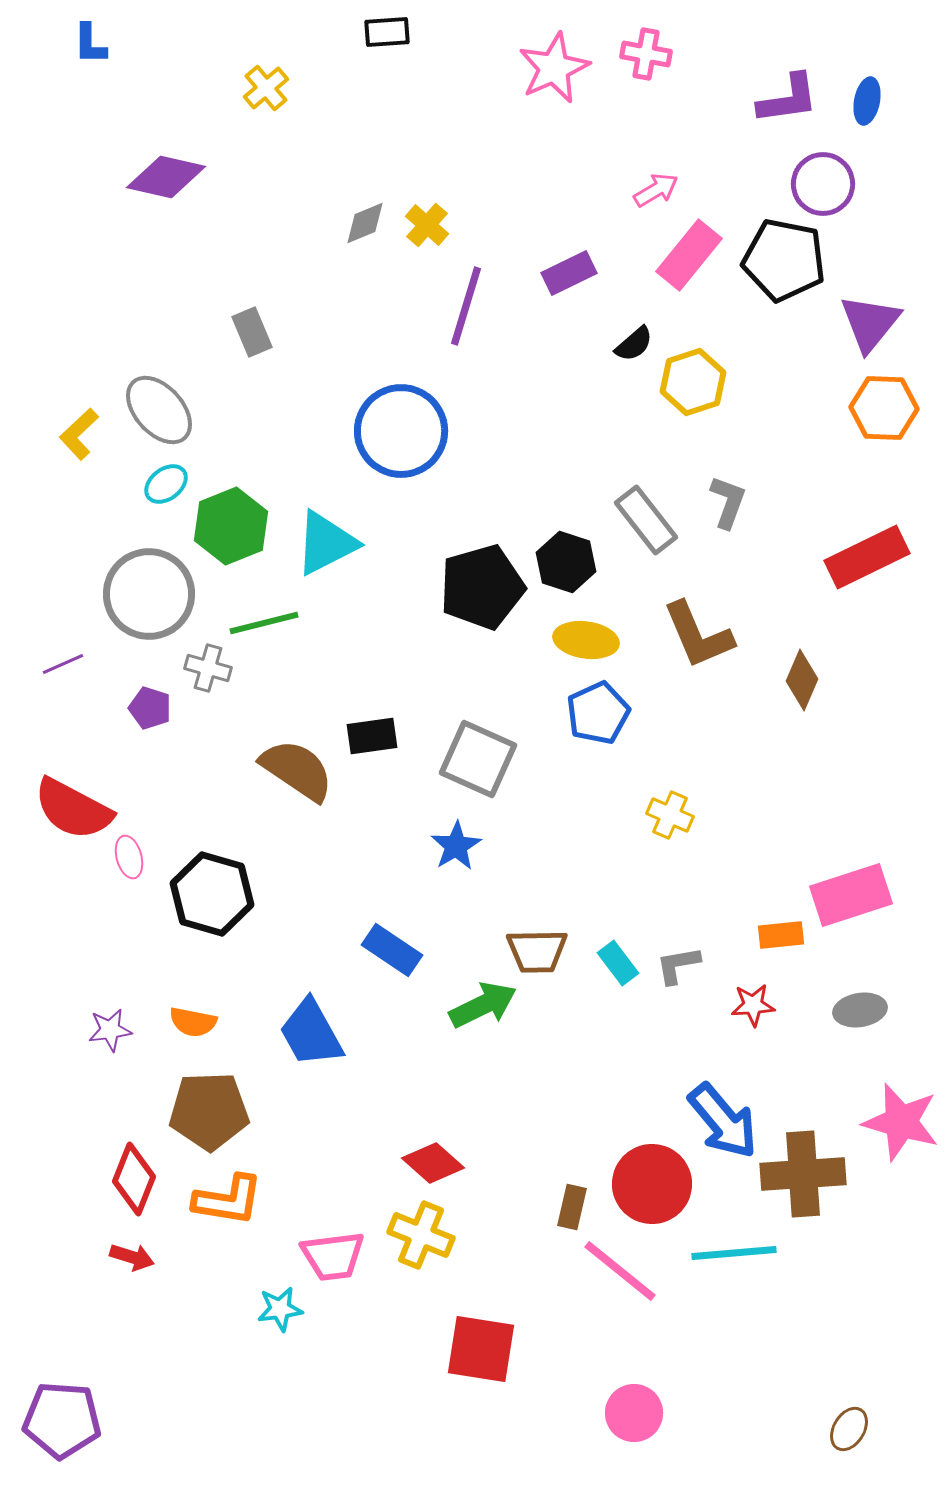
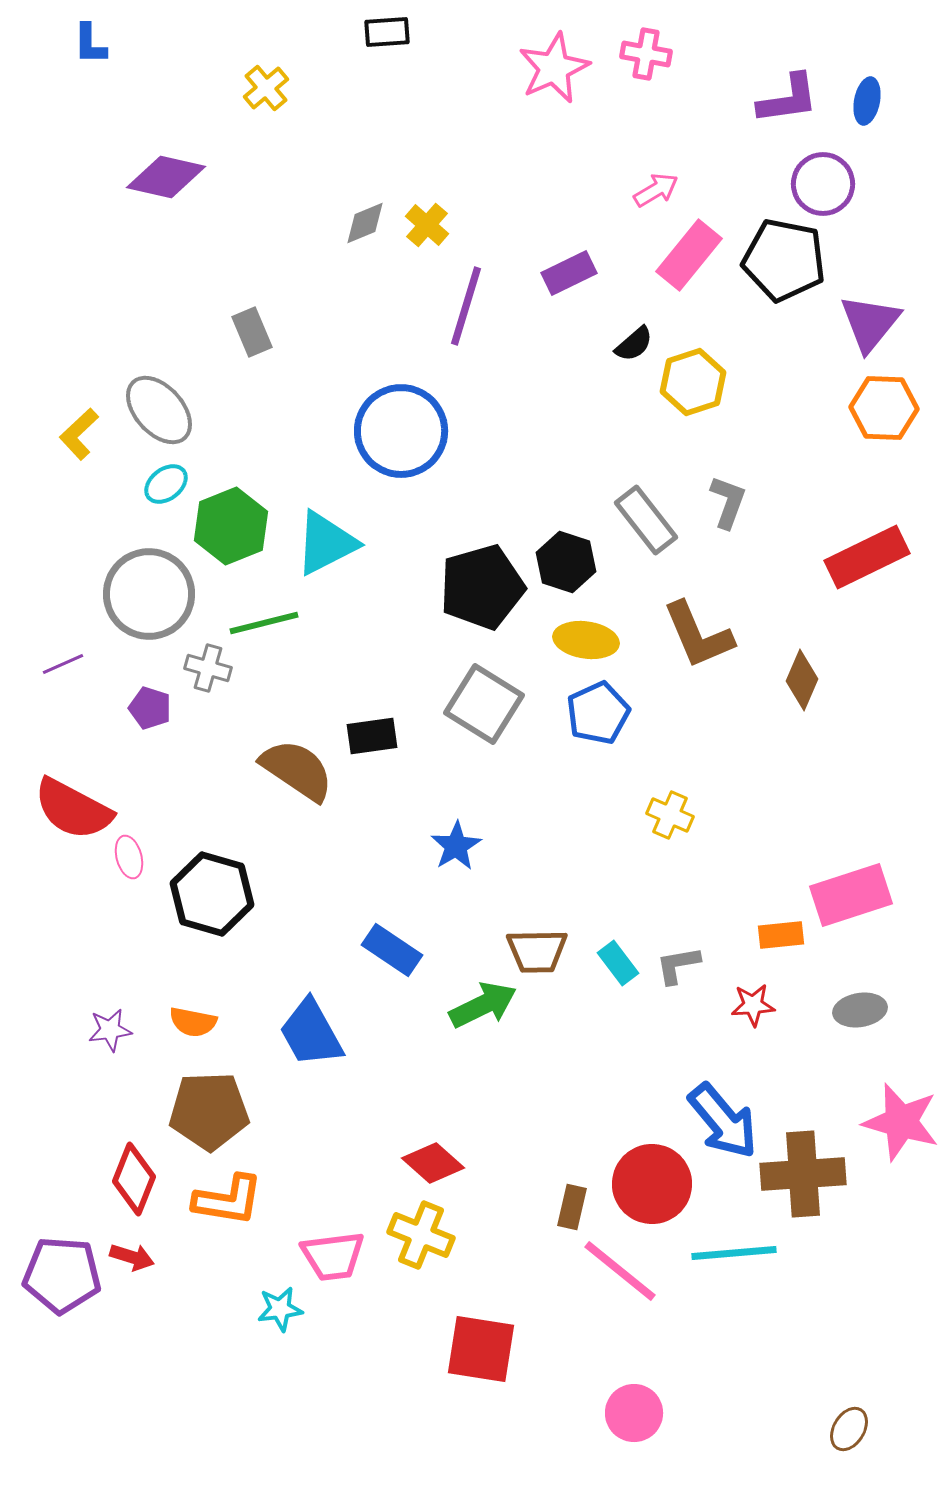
gray square at (478, 759): moved 6 px right, 55 px up; rotated 8 degrees clockwise
purple pentagon at (62, 1420): moved 145 px up
